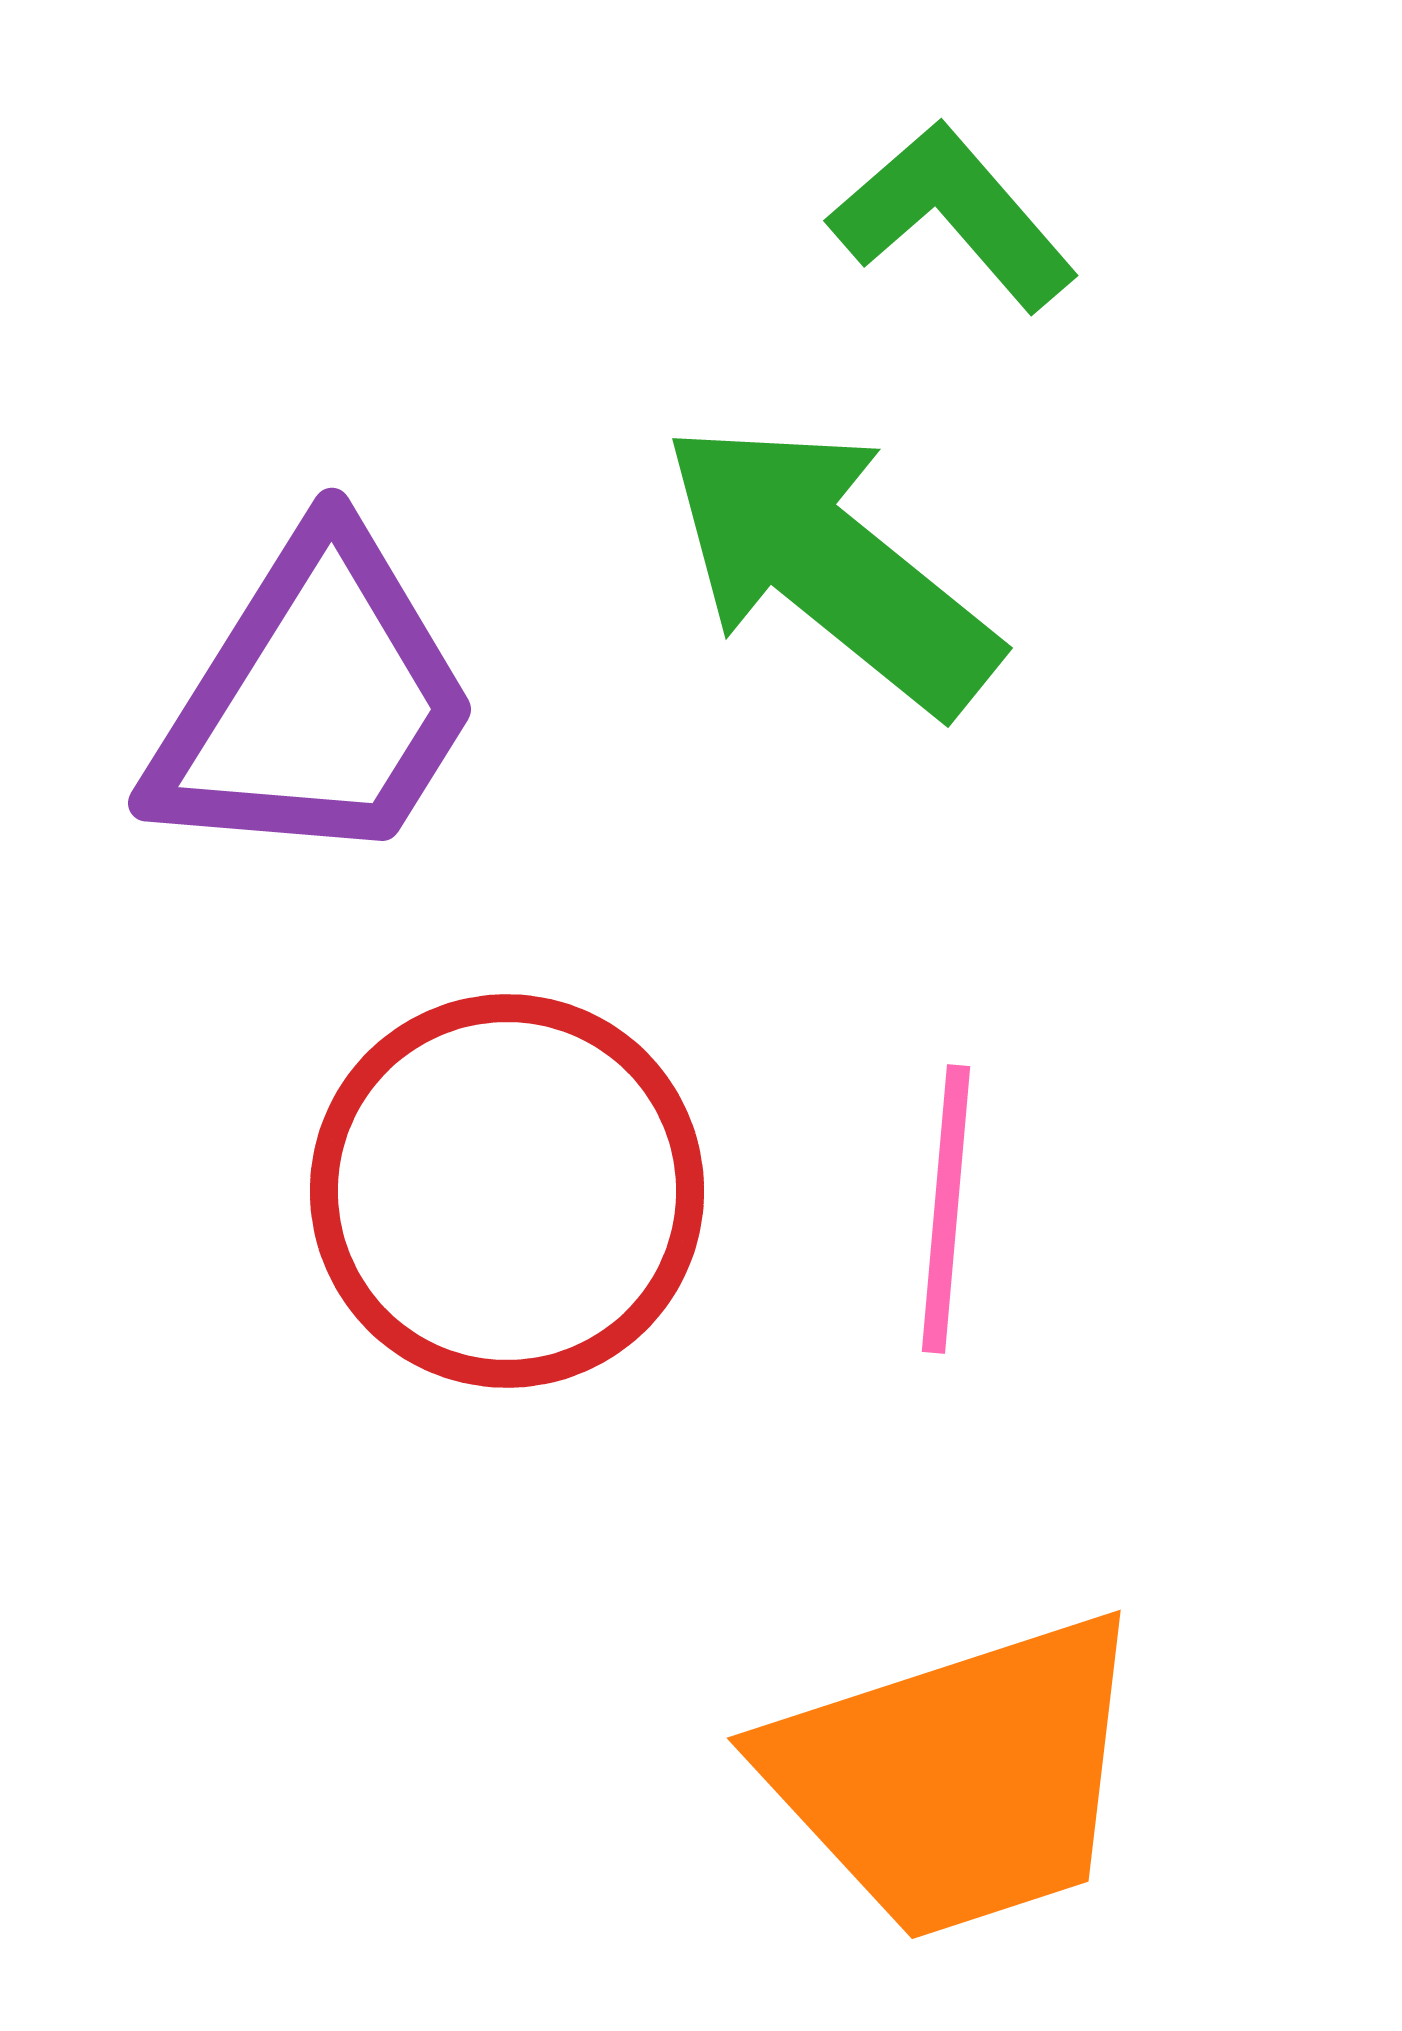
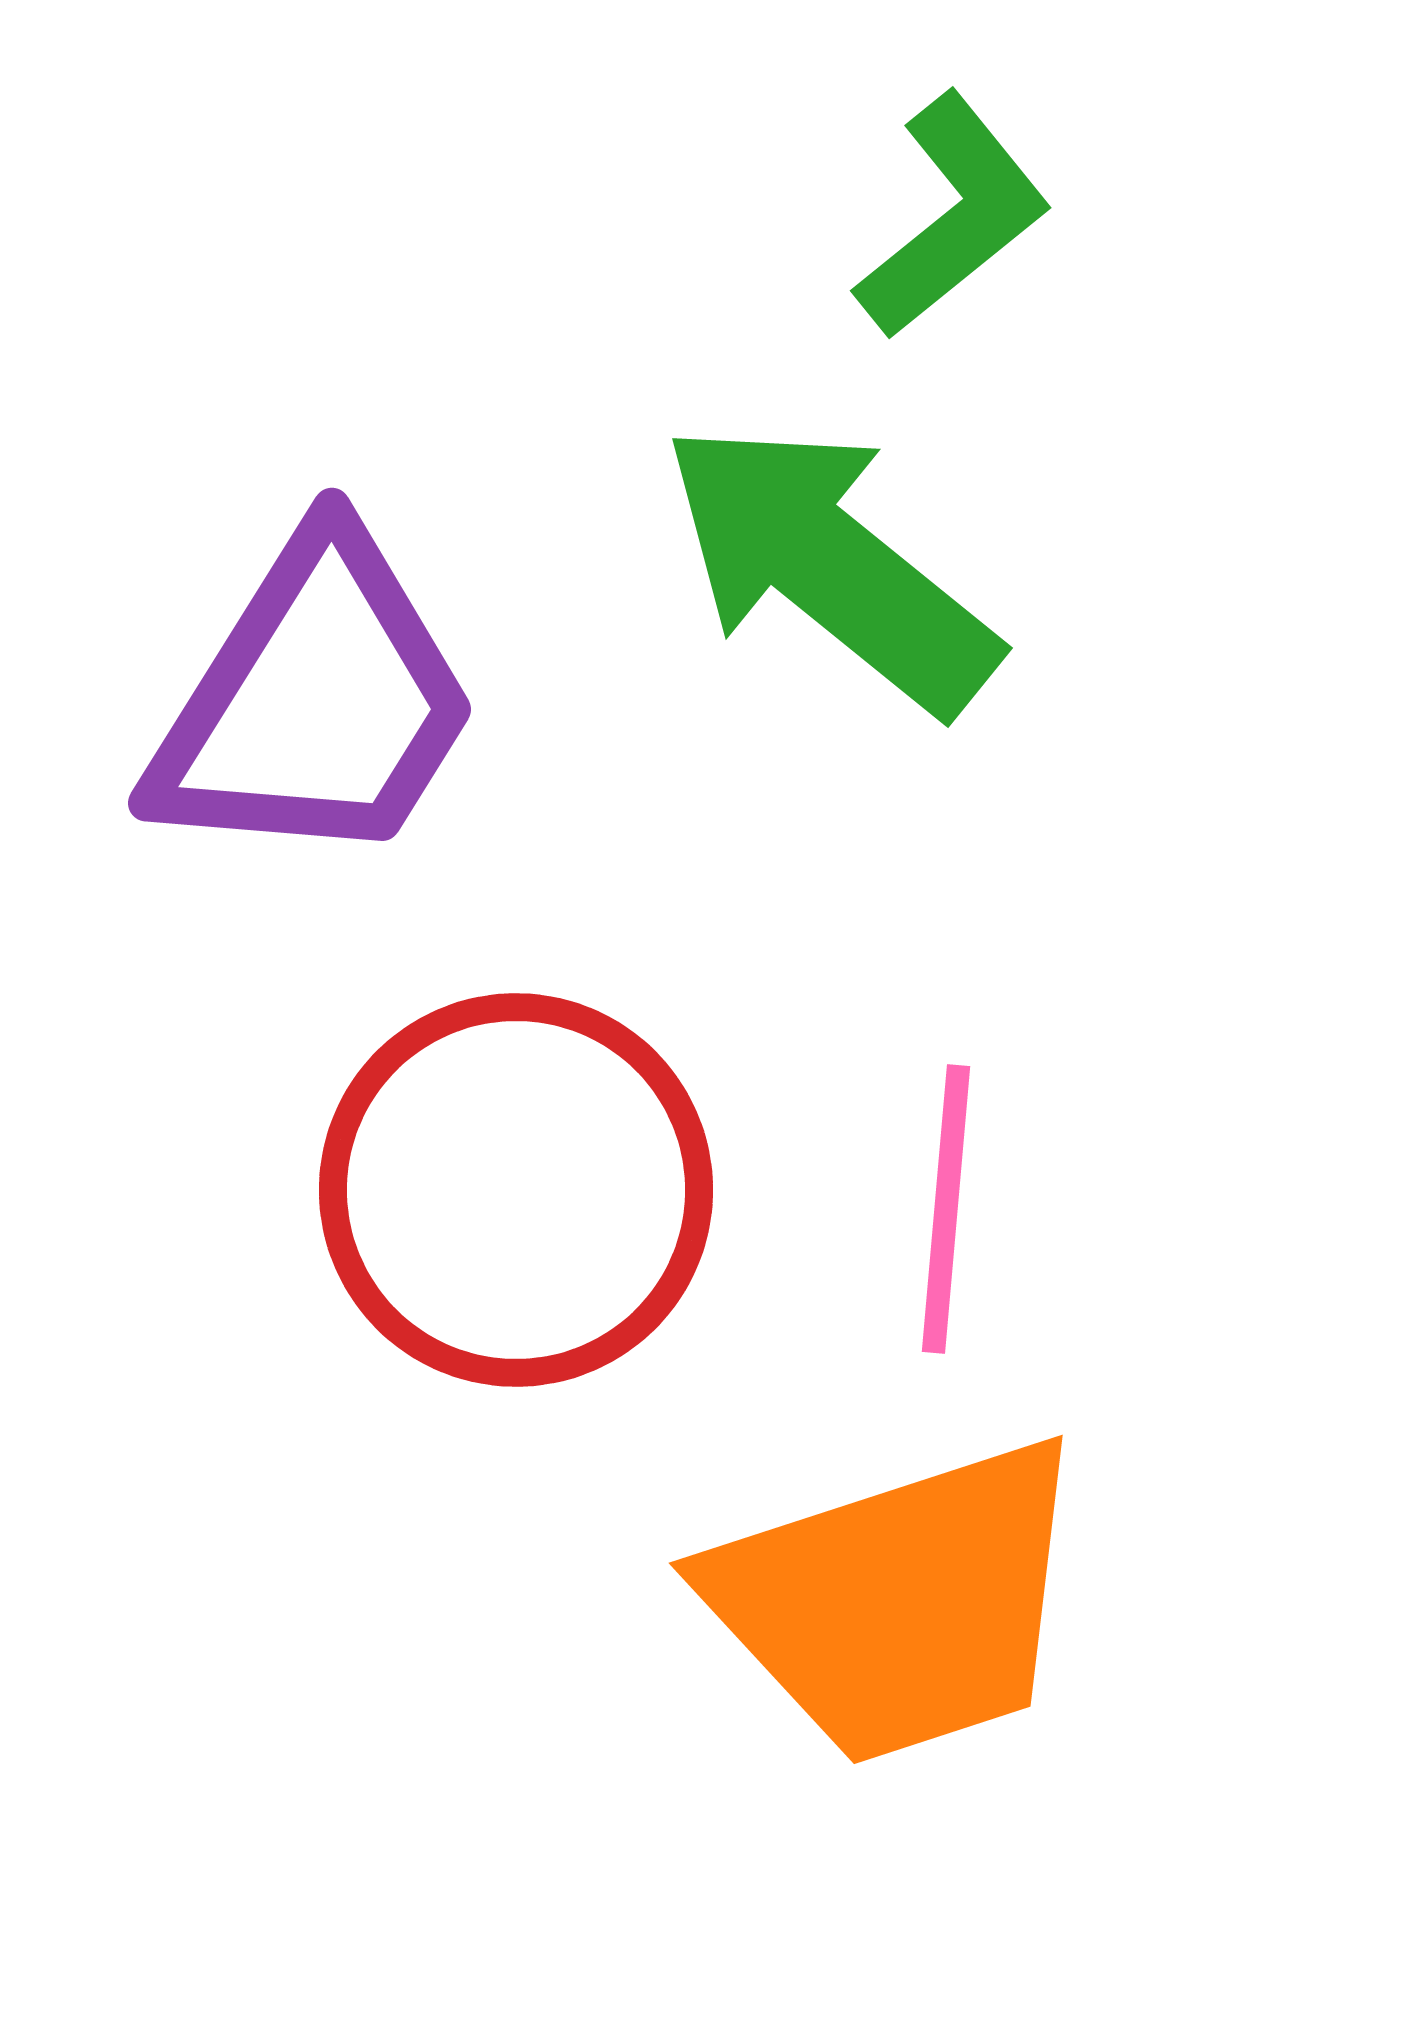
green L-shape: rotated 92 degrees clockwise
red circle: moved 9 px right, 1 px up
orange trapezoid: moved 58 px left, 175 px up
